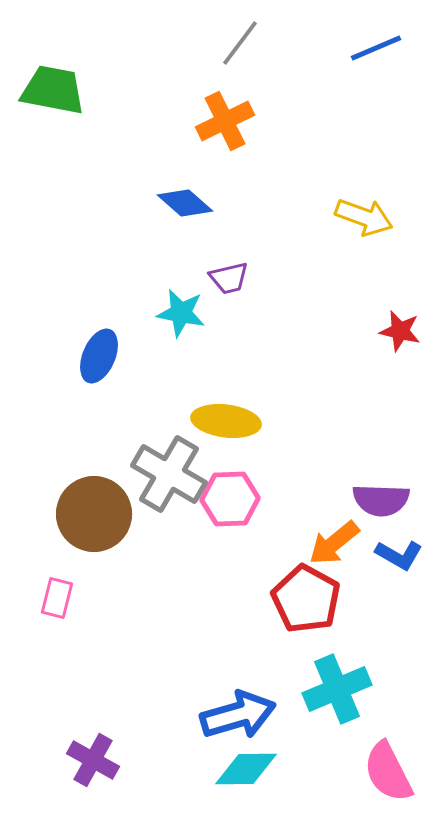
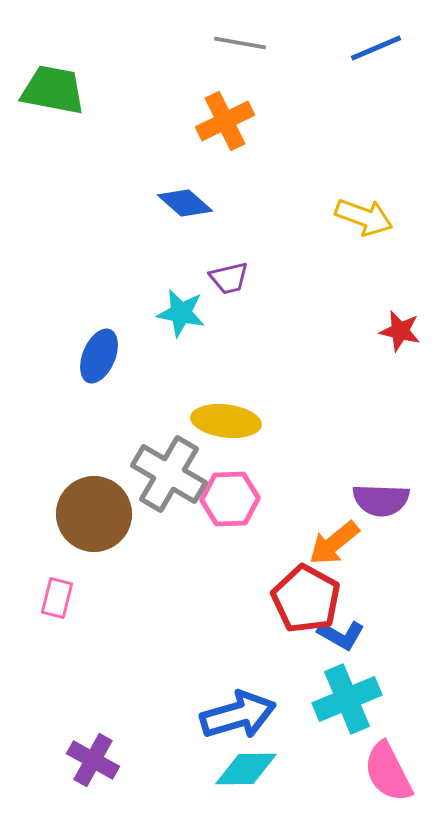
gray line: rotated 63 degrees clockwise
blue L-shape: moved 58 px left, 80 px down
cyan cross: moved 10 px right, 10 px down
